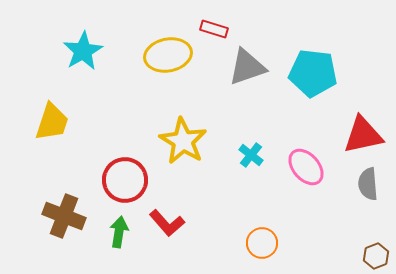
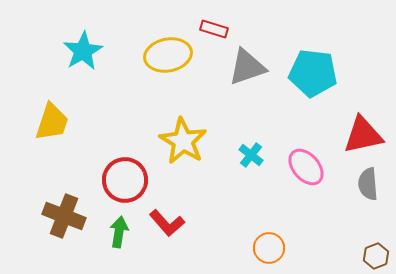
orange circle: moved 7 px right, 5 px down
